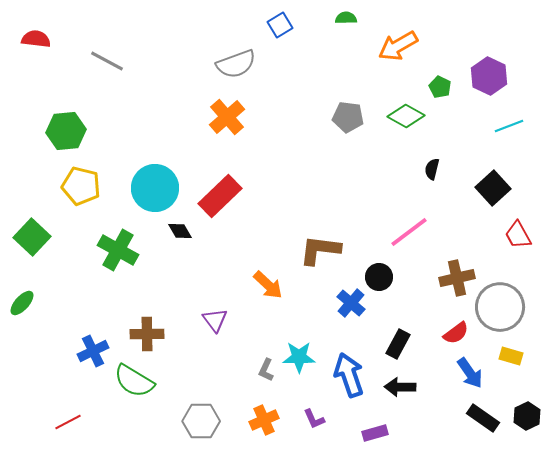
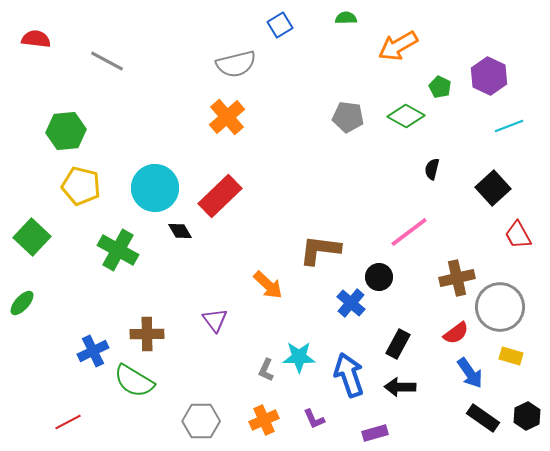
gray semicircle at (236, 64): rotated 6 degrees clockwise
